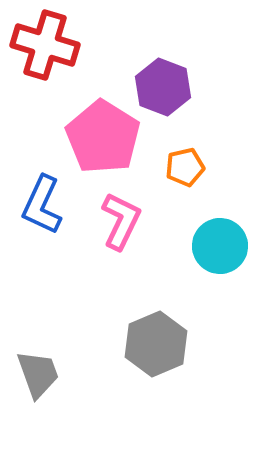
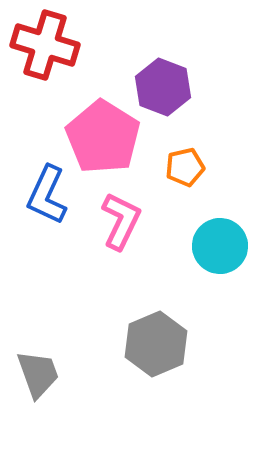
blue L-shape: moved 5 px right, 10 px up
